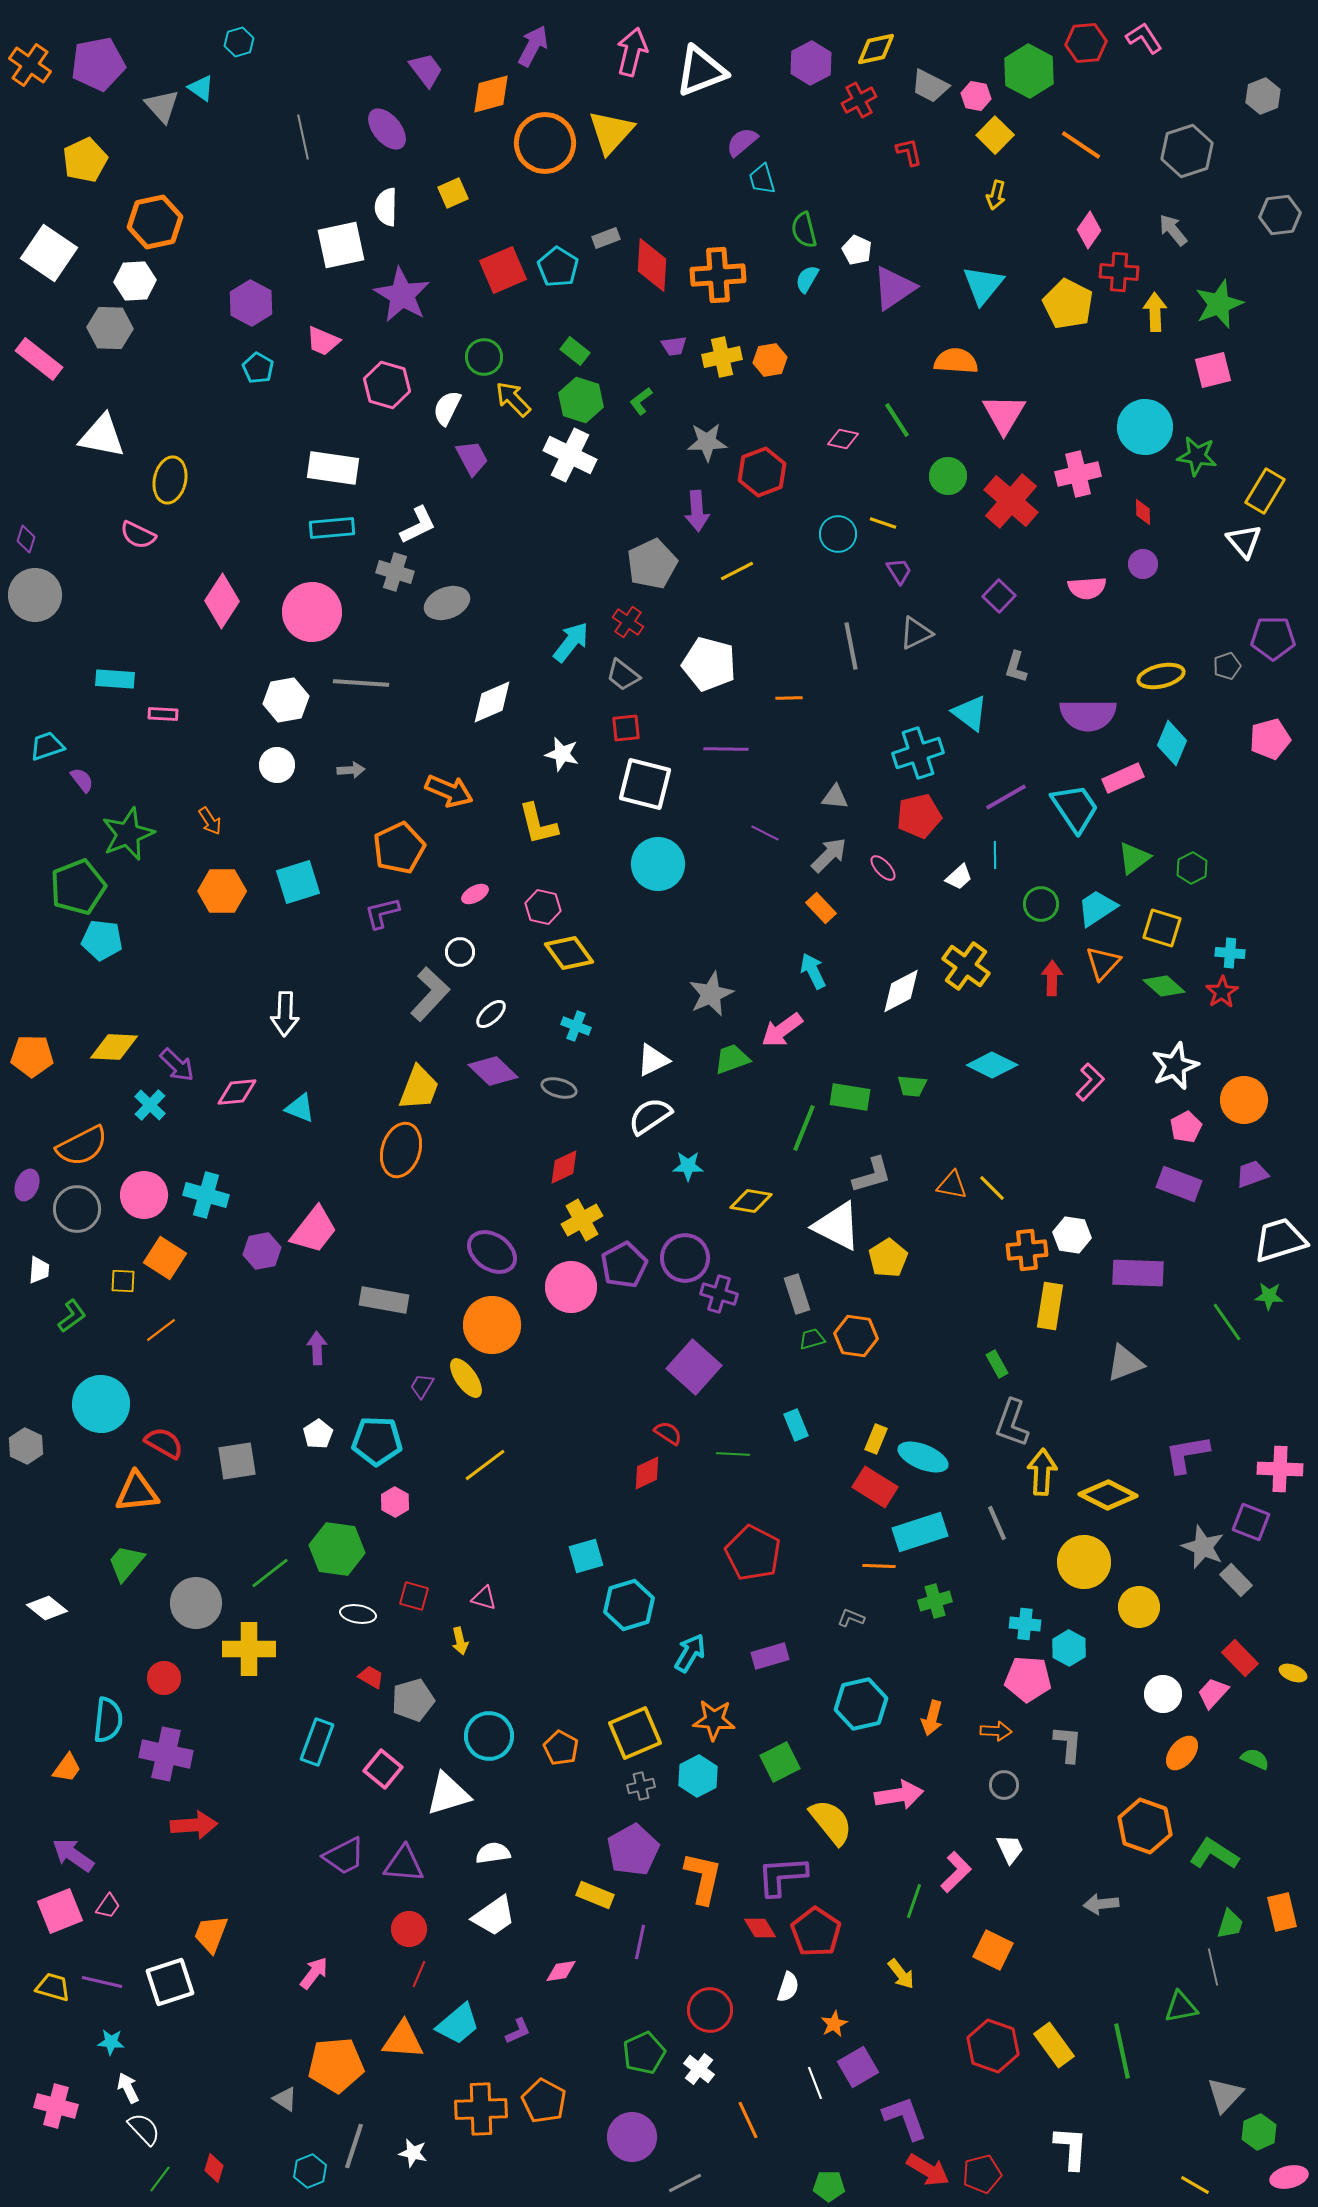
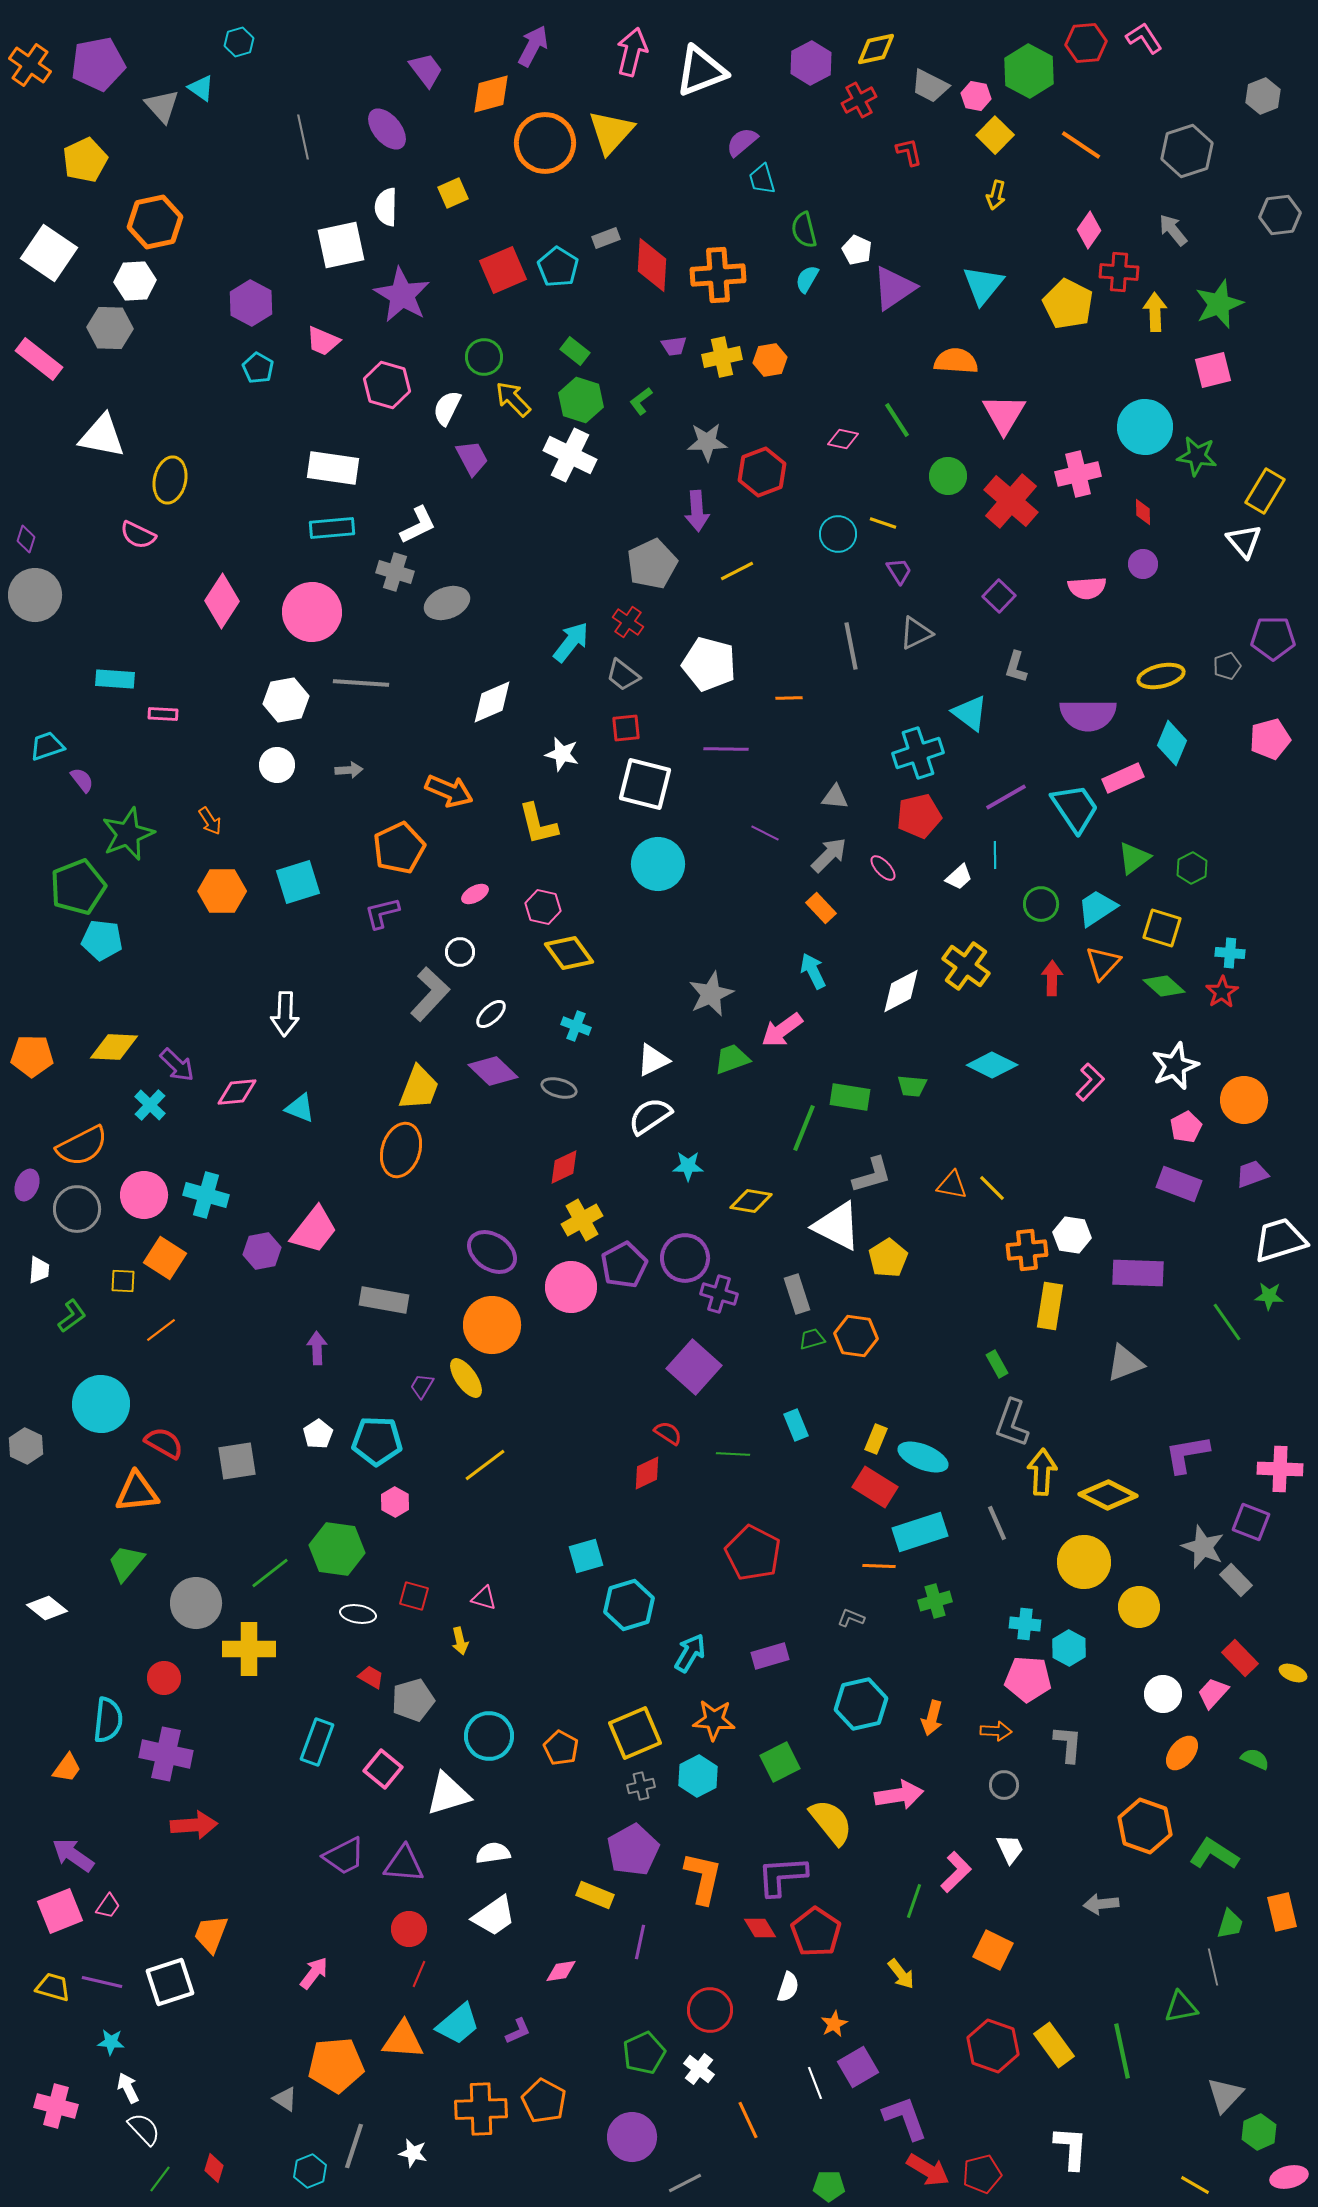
gray arrow at (351, 770): moved 2 px left
